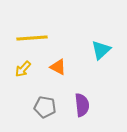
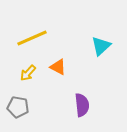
yellow line: rotated 20 degrees counterclockwise
cyan triangle: moved 4 px up
yellow arrow: moved 5 px right, 4 px down
gray pentagon: moved 27 px left
